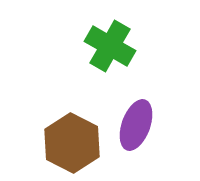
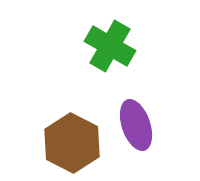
purple ellipse: rotated 39 degrees counterclockwise
